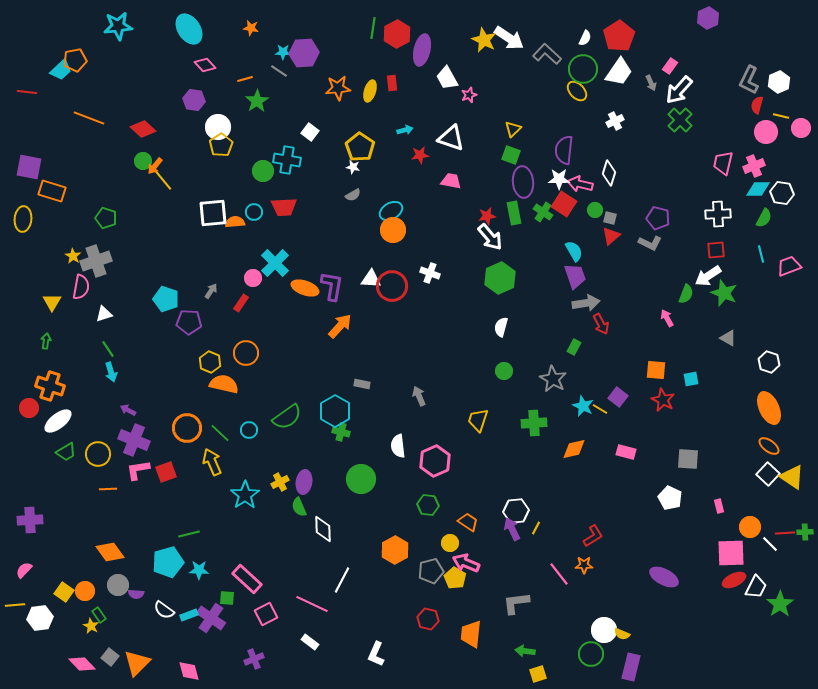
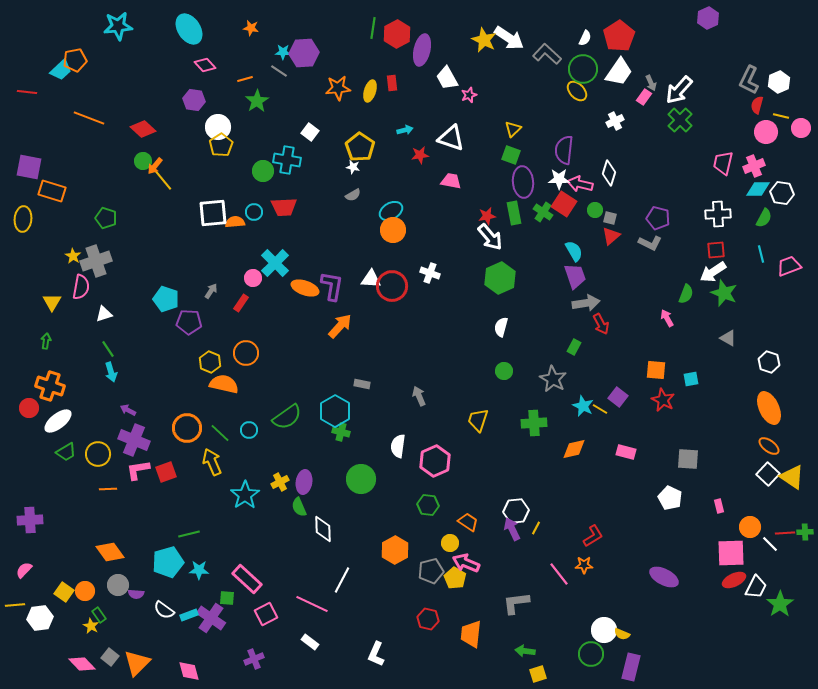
pink rectangle at (670, 66): moved 26 px left, 31 px down
white arrow at (708, 276): moved 5 px right, 4 px up
white semicircle at (398, 446): rotated 15 degrees clockwise
